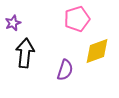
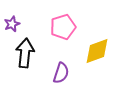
pink pentagon: moved 14 px left, 8 px down
purple star: moved 1 px left, 1 px down
purple semicircle: moved 4 px left, 3 px down
